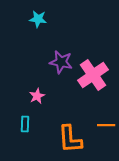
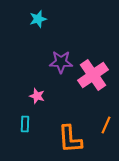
cyan star: rotated 24 degrees counterclockwise
purple star: rotated 10 degrees counterclockwise
pink star: rotated 28 degrees counterclockwise
orange line: rotated 66 degrees counterclockwise
